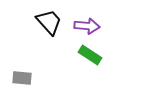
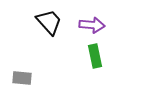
purple arrow: moved 5 px right, 1 px up
green rectangle: moved 5 px right, 1 px down; rotated 45 degrees clockwise
